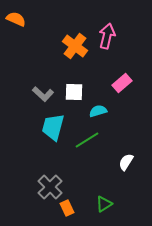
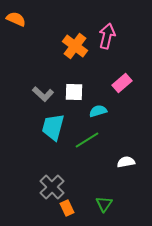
white semicircle: rotated 48 degrees clockwise
gray cross: moved 2 px right
green triangle: rotated 24 degrees counterclockwise
